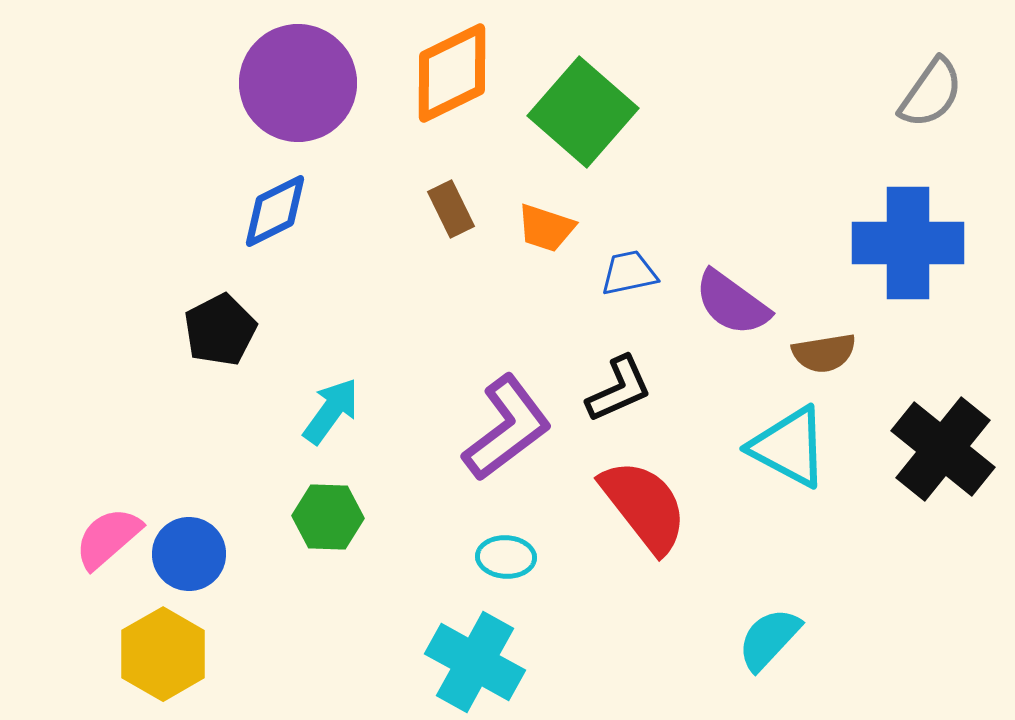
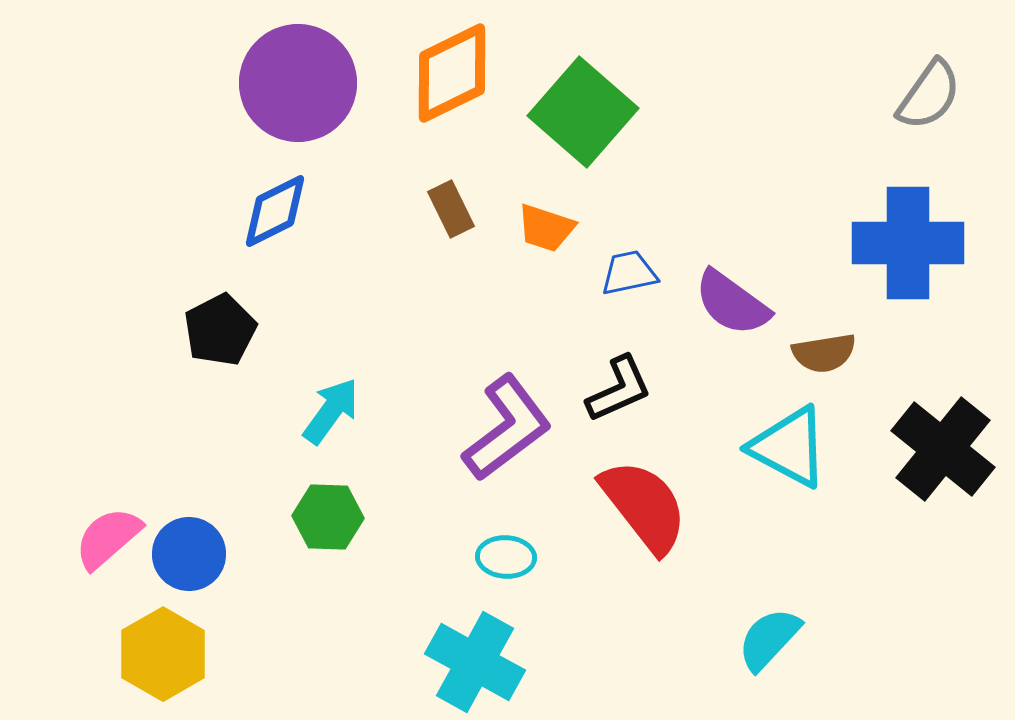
gray semicircle: moved 2 px left, 2 px down
